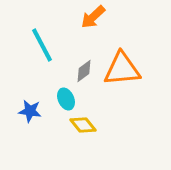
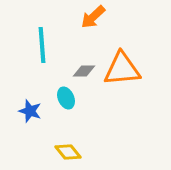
cyan line: rotated 24 degrees clockwise
gray diamond: rotated 35 degrees clockwise
cyan ellipse: moved 1 px up
blue star: rotated 10 degrees clockwise
yellow diamond: moved 15 px left, 27 px down
